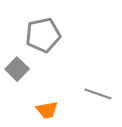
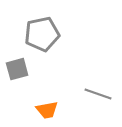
gray pentagon: moved 1 px left, 1 px up
gray square: rotated 30 degrees clockwise
